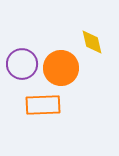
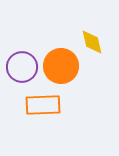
purple circle: moved 3 px down
orange circle: moved 2 px up
